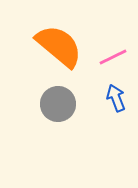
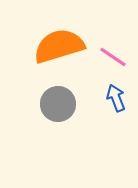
orange semicircle: rotated 57 degrees counterclockwise
pink line: rotated 60 degrees clockwise
